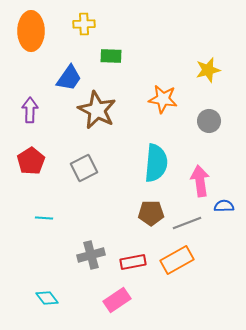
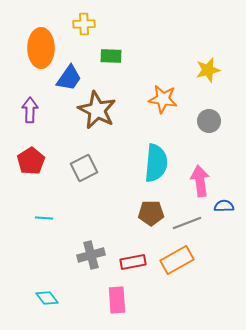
orange ellipse: moved 10 px right, 17 px down
pink rectangle: rotated 60 degrees counterclockwise
